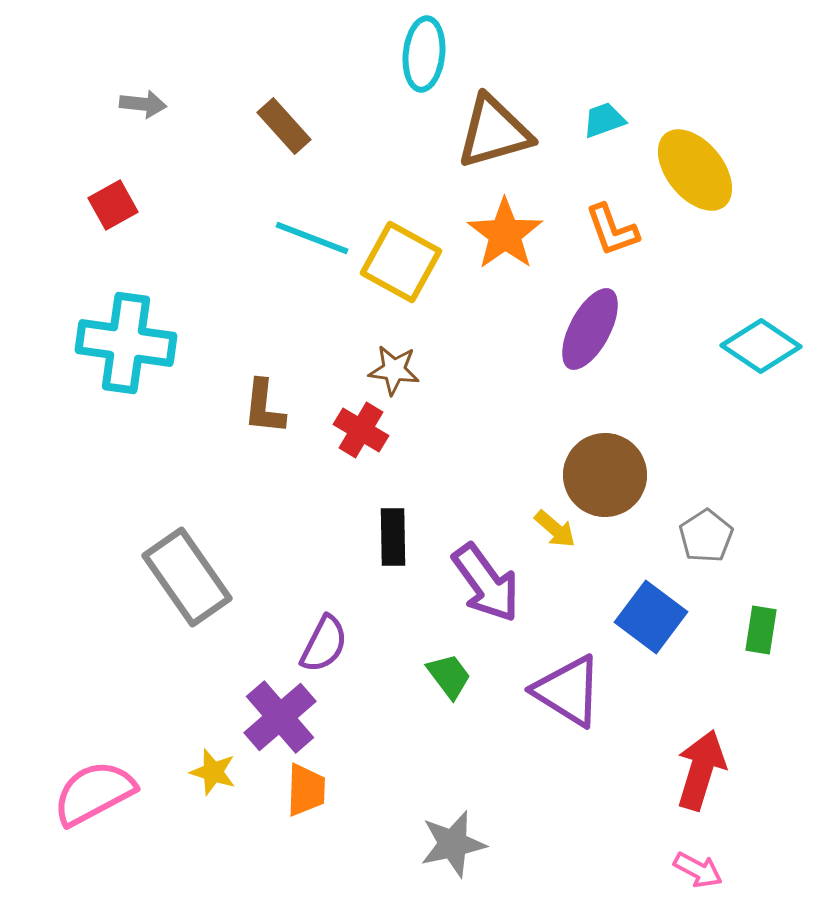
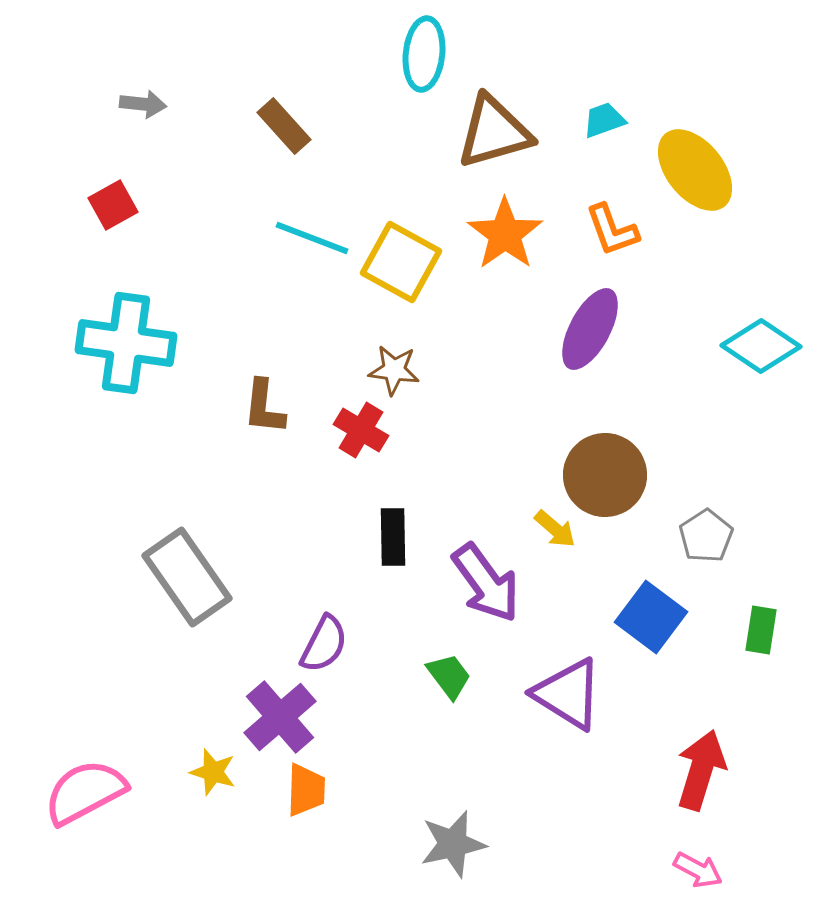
purple triangle: moved 3 px down
pink semicircle: moved 9 px left, 1 px up
